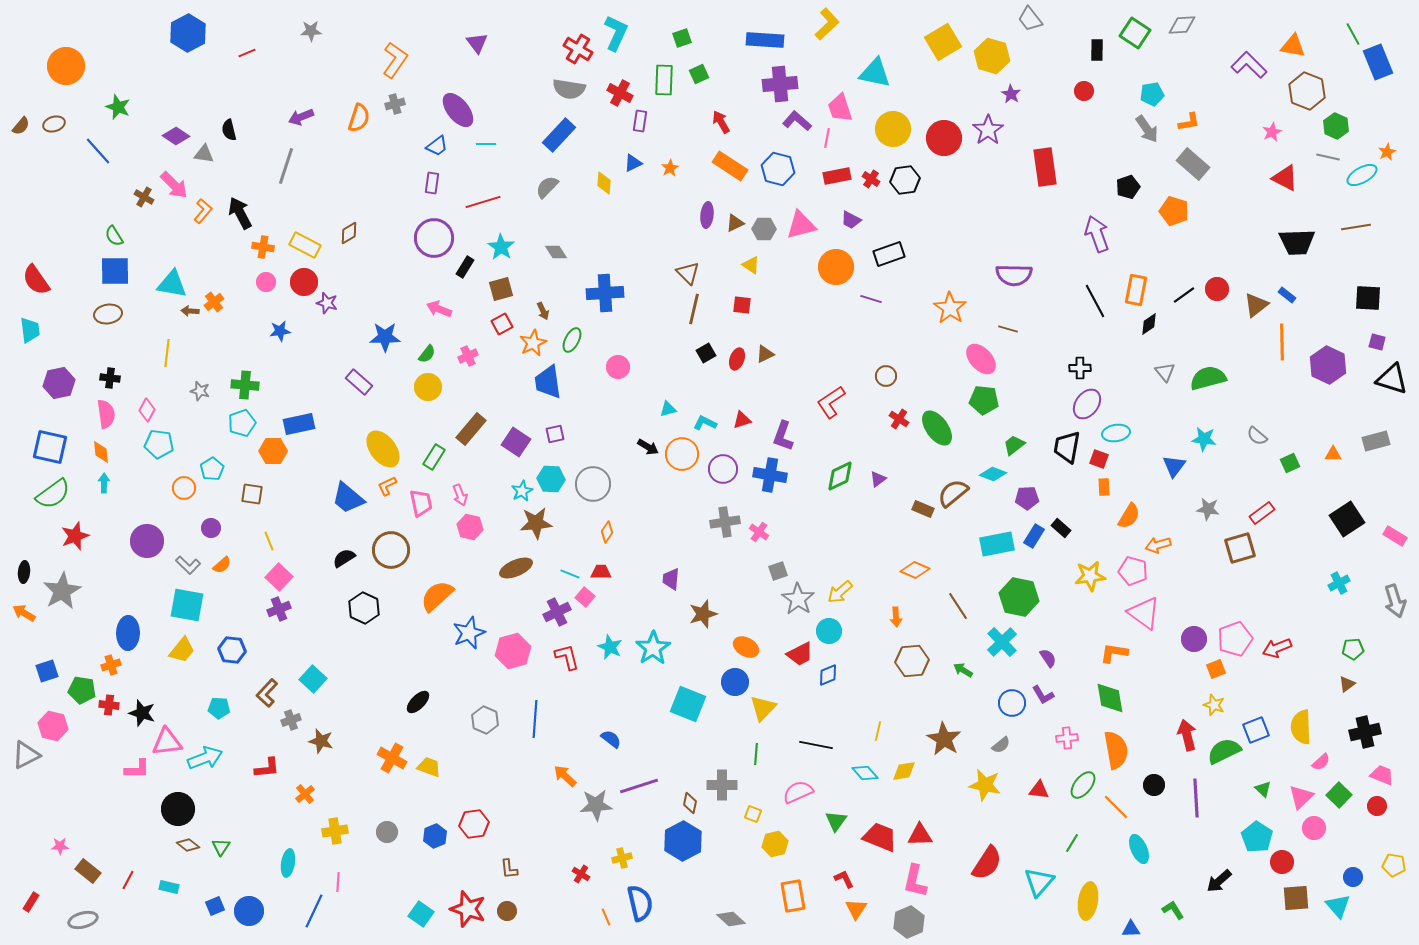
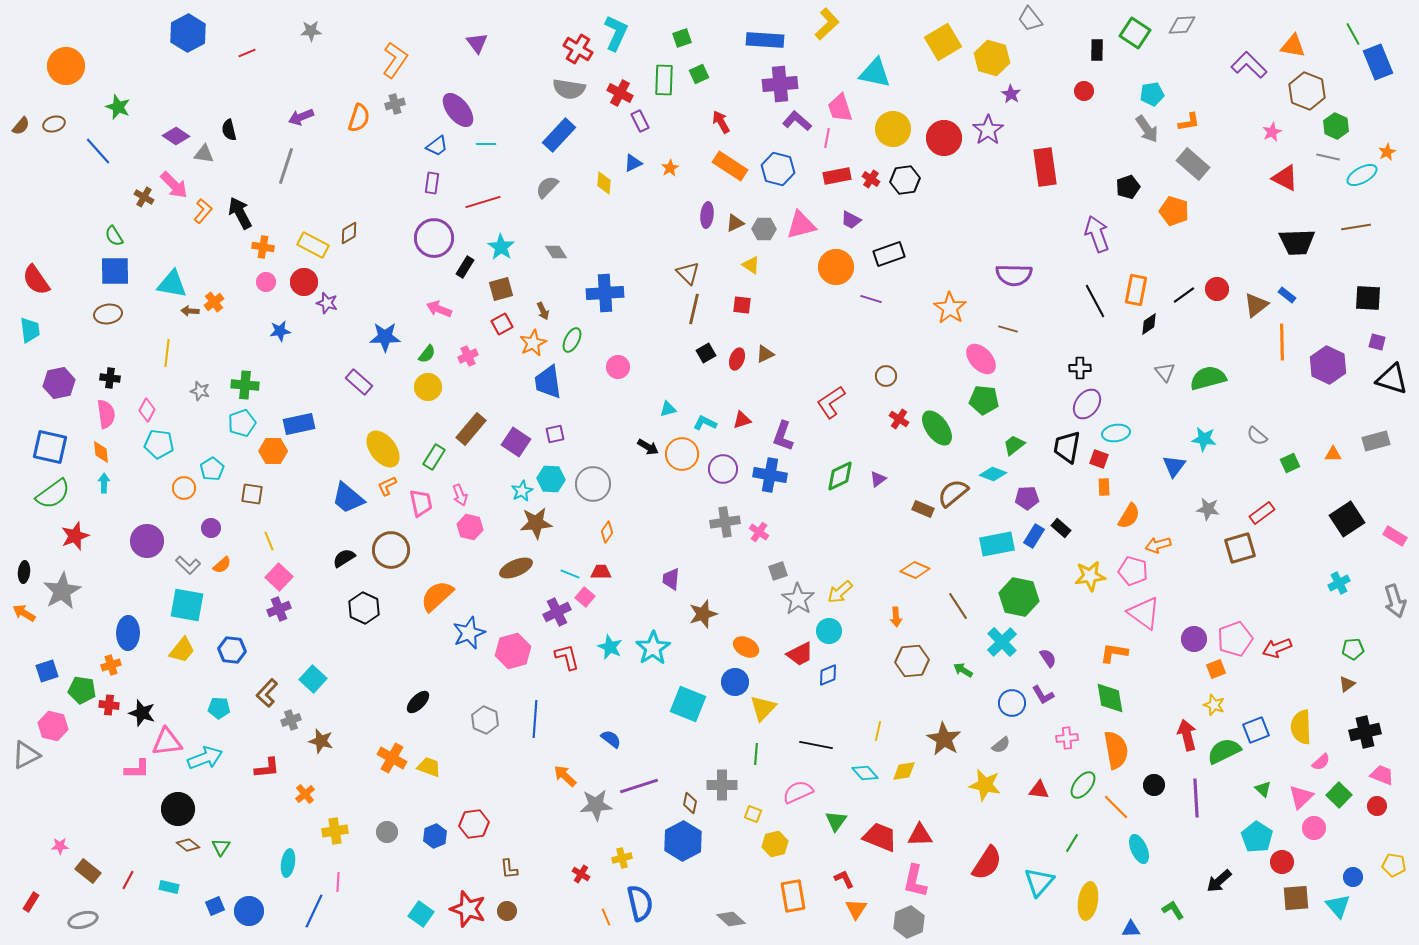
yellow hexagon at (992, 56): moved 2 px down
purple rectangle at (640, 121): rotated 35 degrees counterclockwise
yellow rectangle at (305, 245): moved 8 px right
